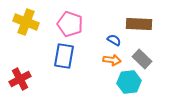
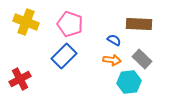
blue rectangle: rotated 35 degrees clockwise
